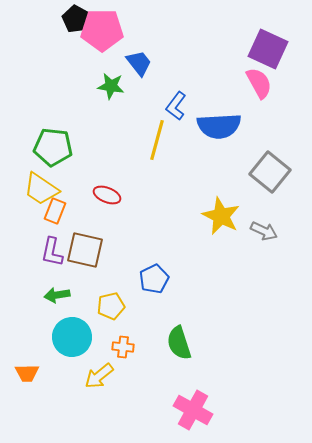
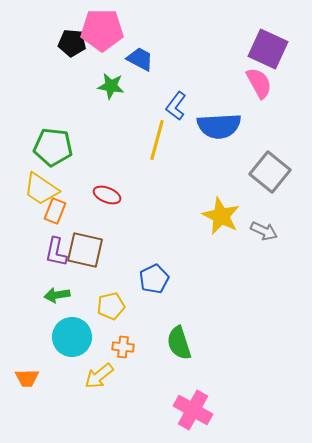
black pentagon: moved 4 px left, 24 px down; rotated 24 degrees counterclockwise
blue trapezoid: moved 1 px right, 4 px up; rotated 24 degrees counterclockwise
purple L-shape: moved 4 px right
orange trapezoid: moved 5 px down
